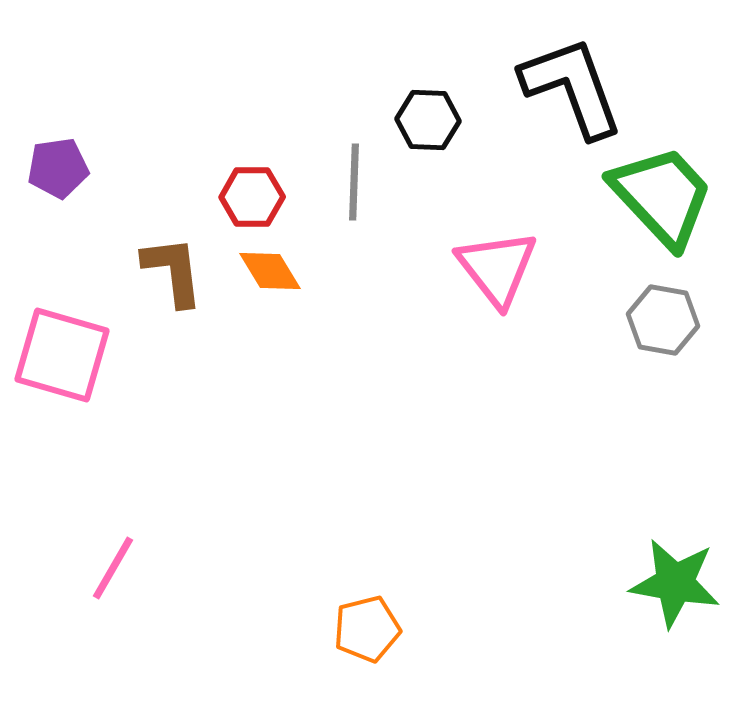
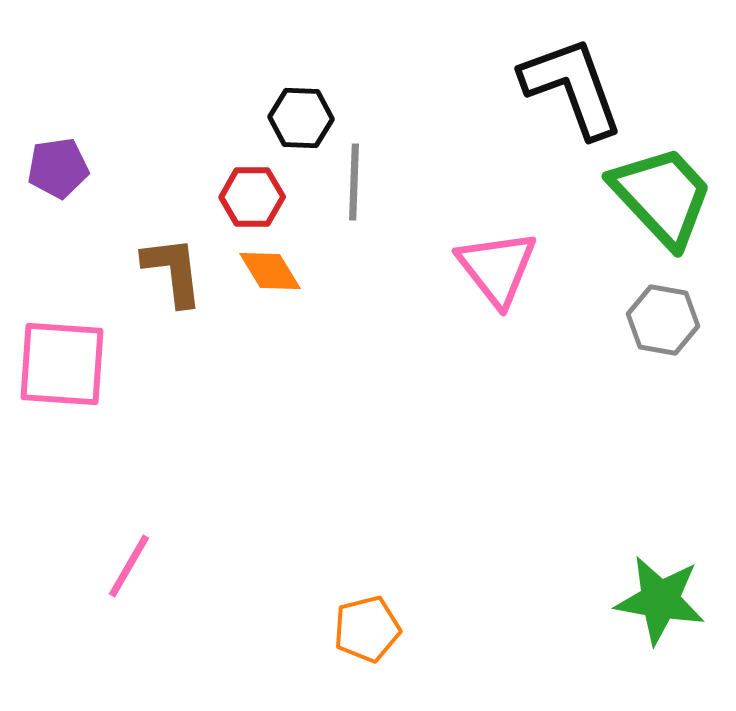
black hexagon: moved 127 px left, 2 px up
pink square: moved 9 px down; rotated 12 degrees counterclockwise
pink line: moved 16 px right, 2 px up
green star: moved 15 px left, 17 px down
